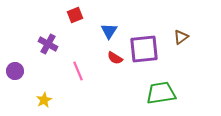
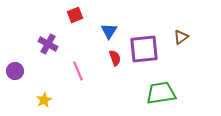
red semicircle: rotated 140 degrees counterclockwise
